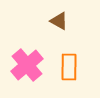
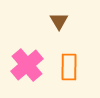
brown triangle: rotated 30 degrees clockwise
